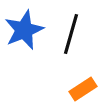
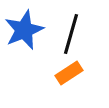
orange rectangle: moved 14 px left, 16 px up
